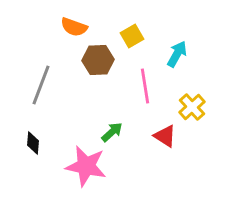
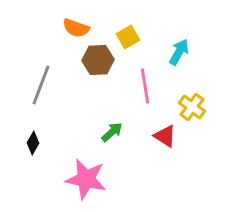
orange semicircle: moved 2 px right, 1 px down
yellow square: moved 4 px left, 1 px down
cyan arrow: moved 2 px right, 2 px up
yellow cross: rotated 12 degrees counterclockwise
black diamond: rotated 25 degrees clockwise
pink star: moved 13 px down
